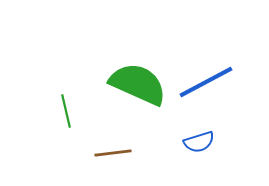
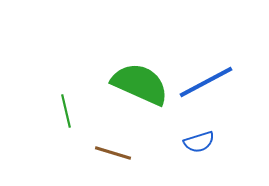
green semicircle: moved 2 px right
brown line: rotated 24 degrees clockwise
